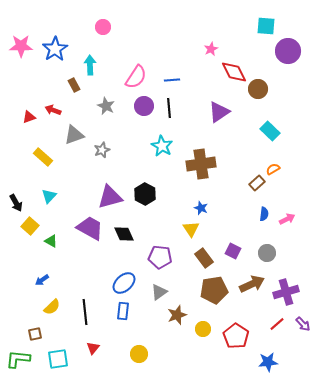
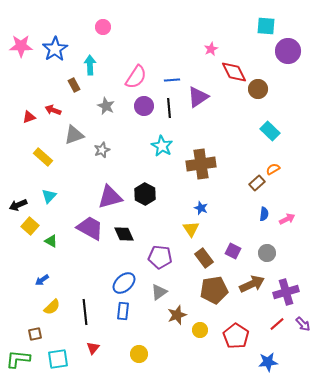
purple triangle at (219, 112): moved 21 px left, 15 px up
black arrow at (16, 203): moved 2 px right, 2 px down; rotated 96 degrees clockwise
yellow circle at (203, 329): moved 3 px left, 1 px down
